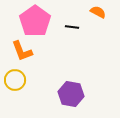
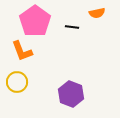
orange semicircle: moved 1 px left, 1 px down; rotated 140 degrees clockwise
yellow circle: moved 2 px right, 2 px down
purple hexagon: rotated 10 degrees clockwise
